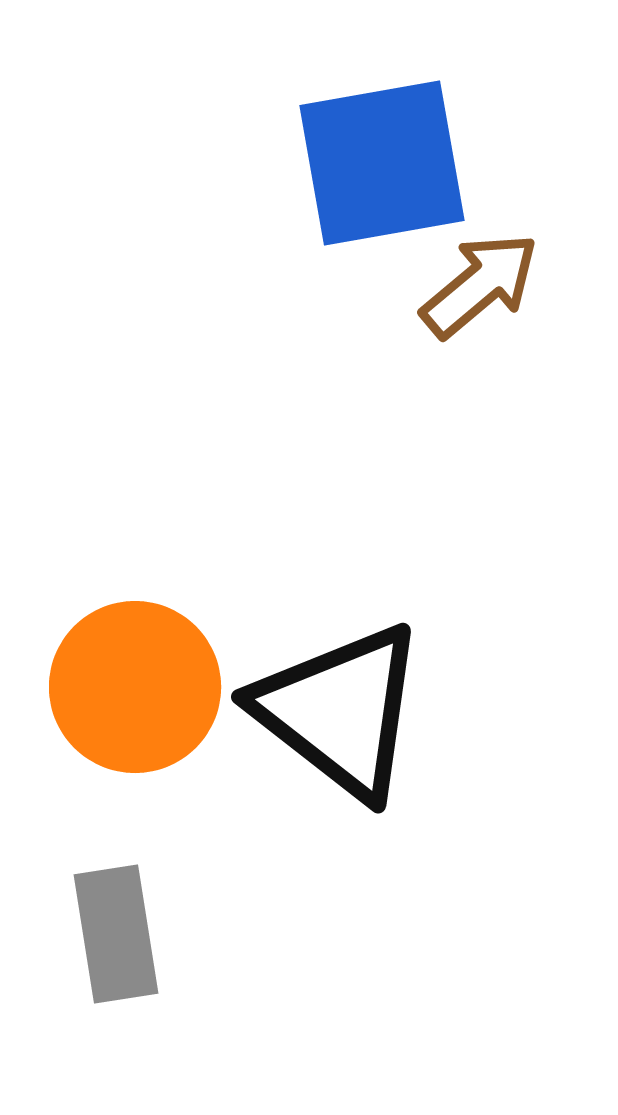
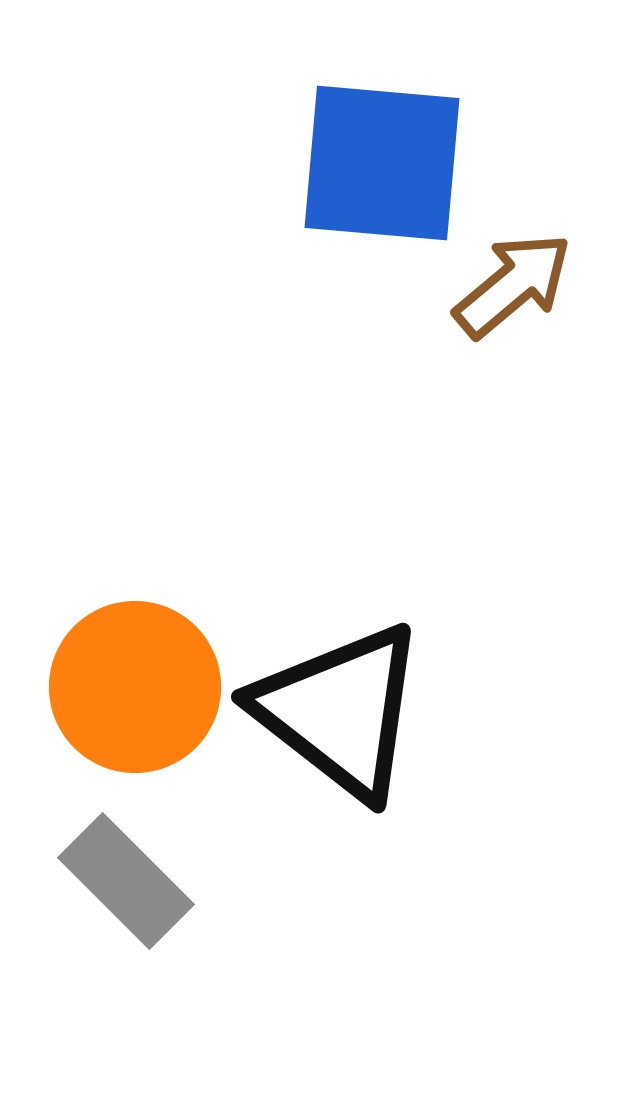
blue square: rotated 15 degrees clockwise
brown arrow: moved 33 px right
gray rectangle: moved 10 px right, 53 px up; rotated 36 degrees counterclockwise
